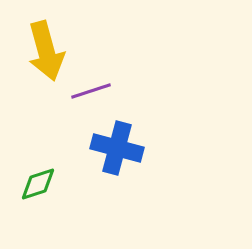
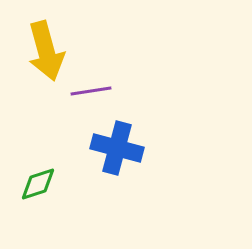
purple line: rotated 9 degrees clockwise
